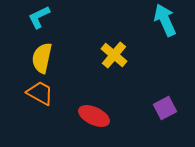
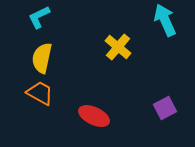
yellow cross: moved 4 px right, 8 px up
